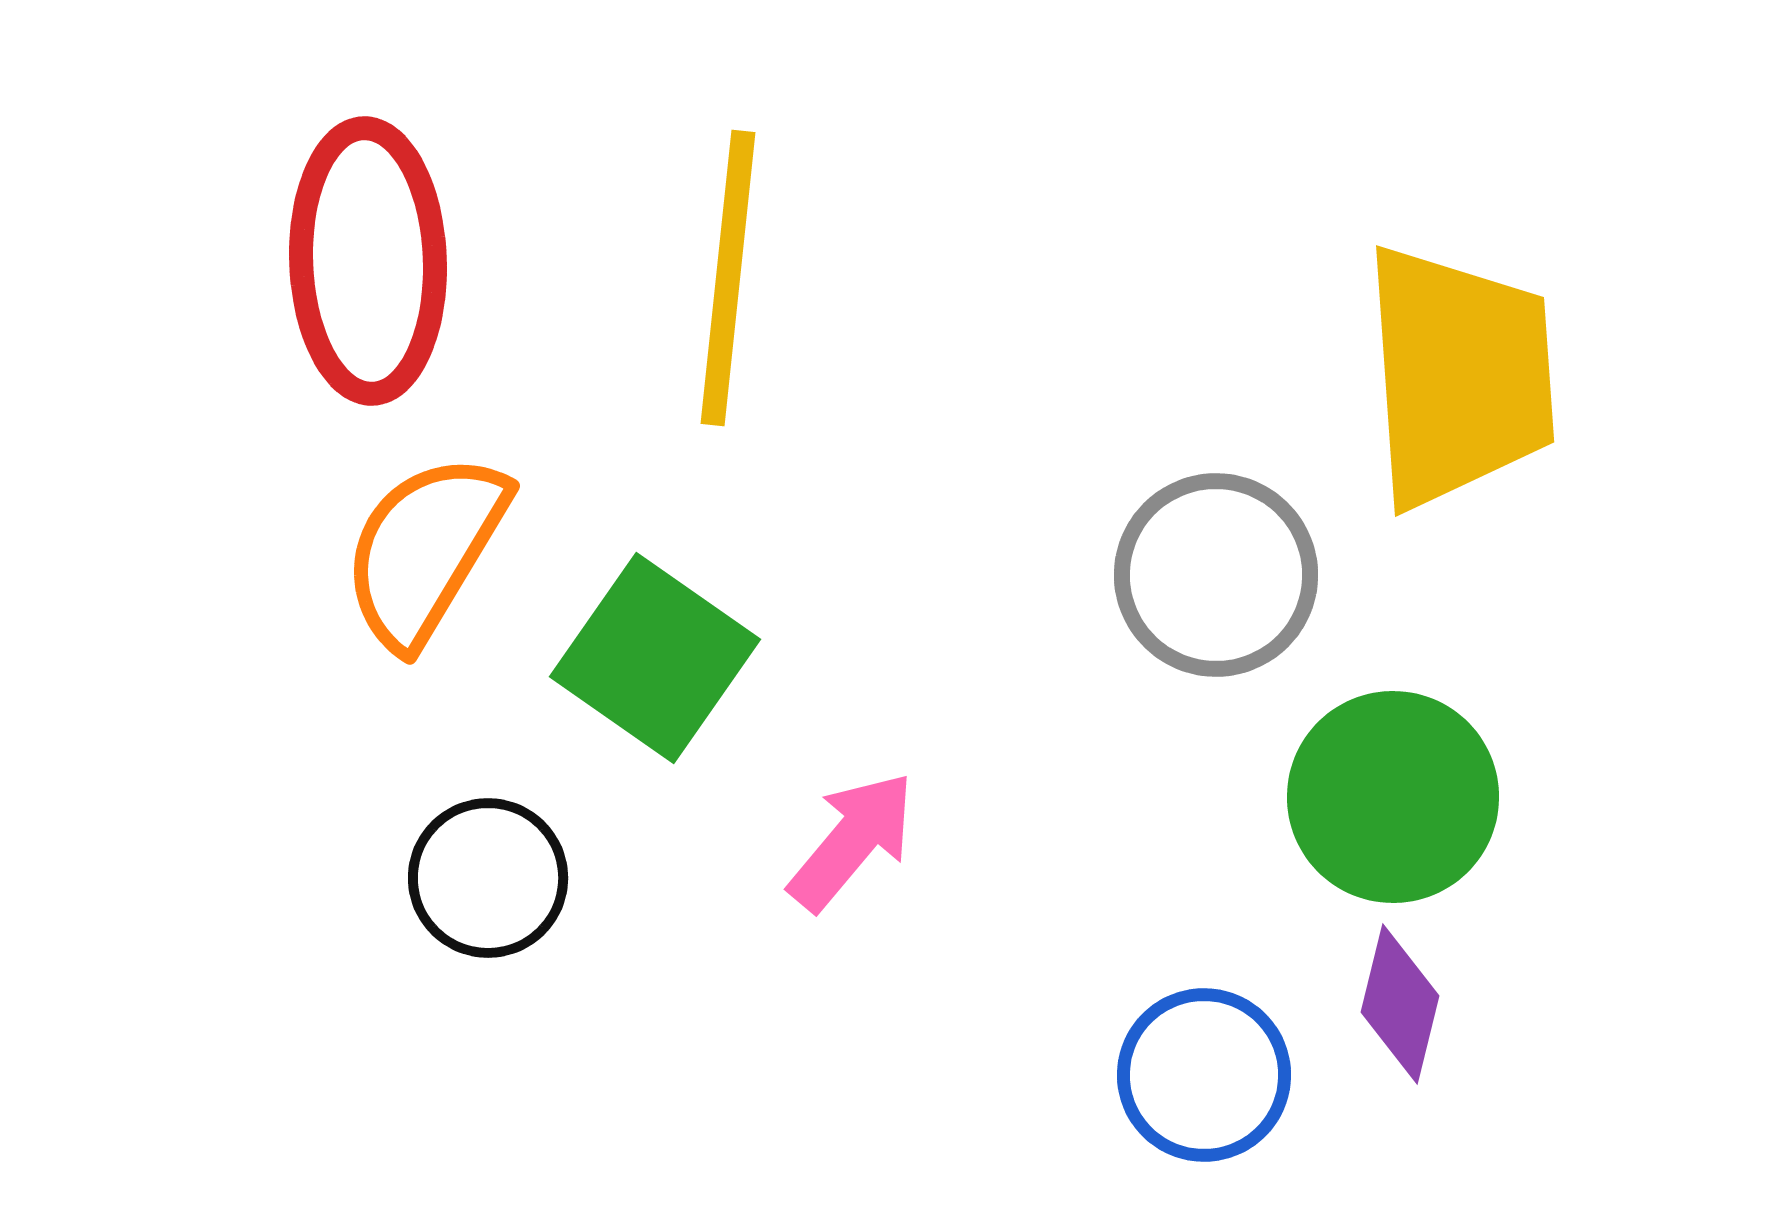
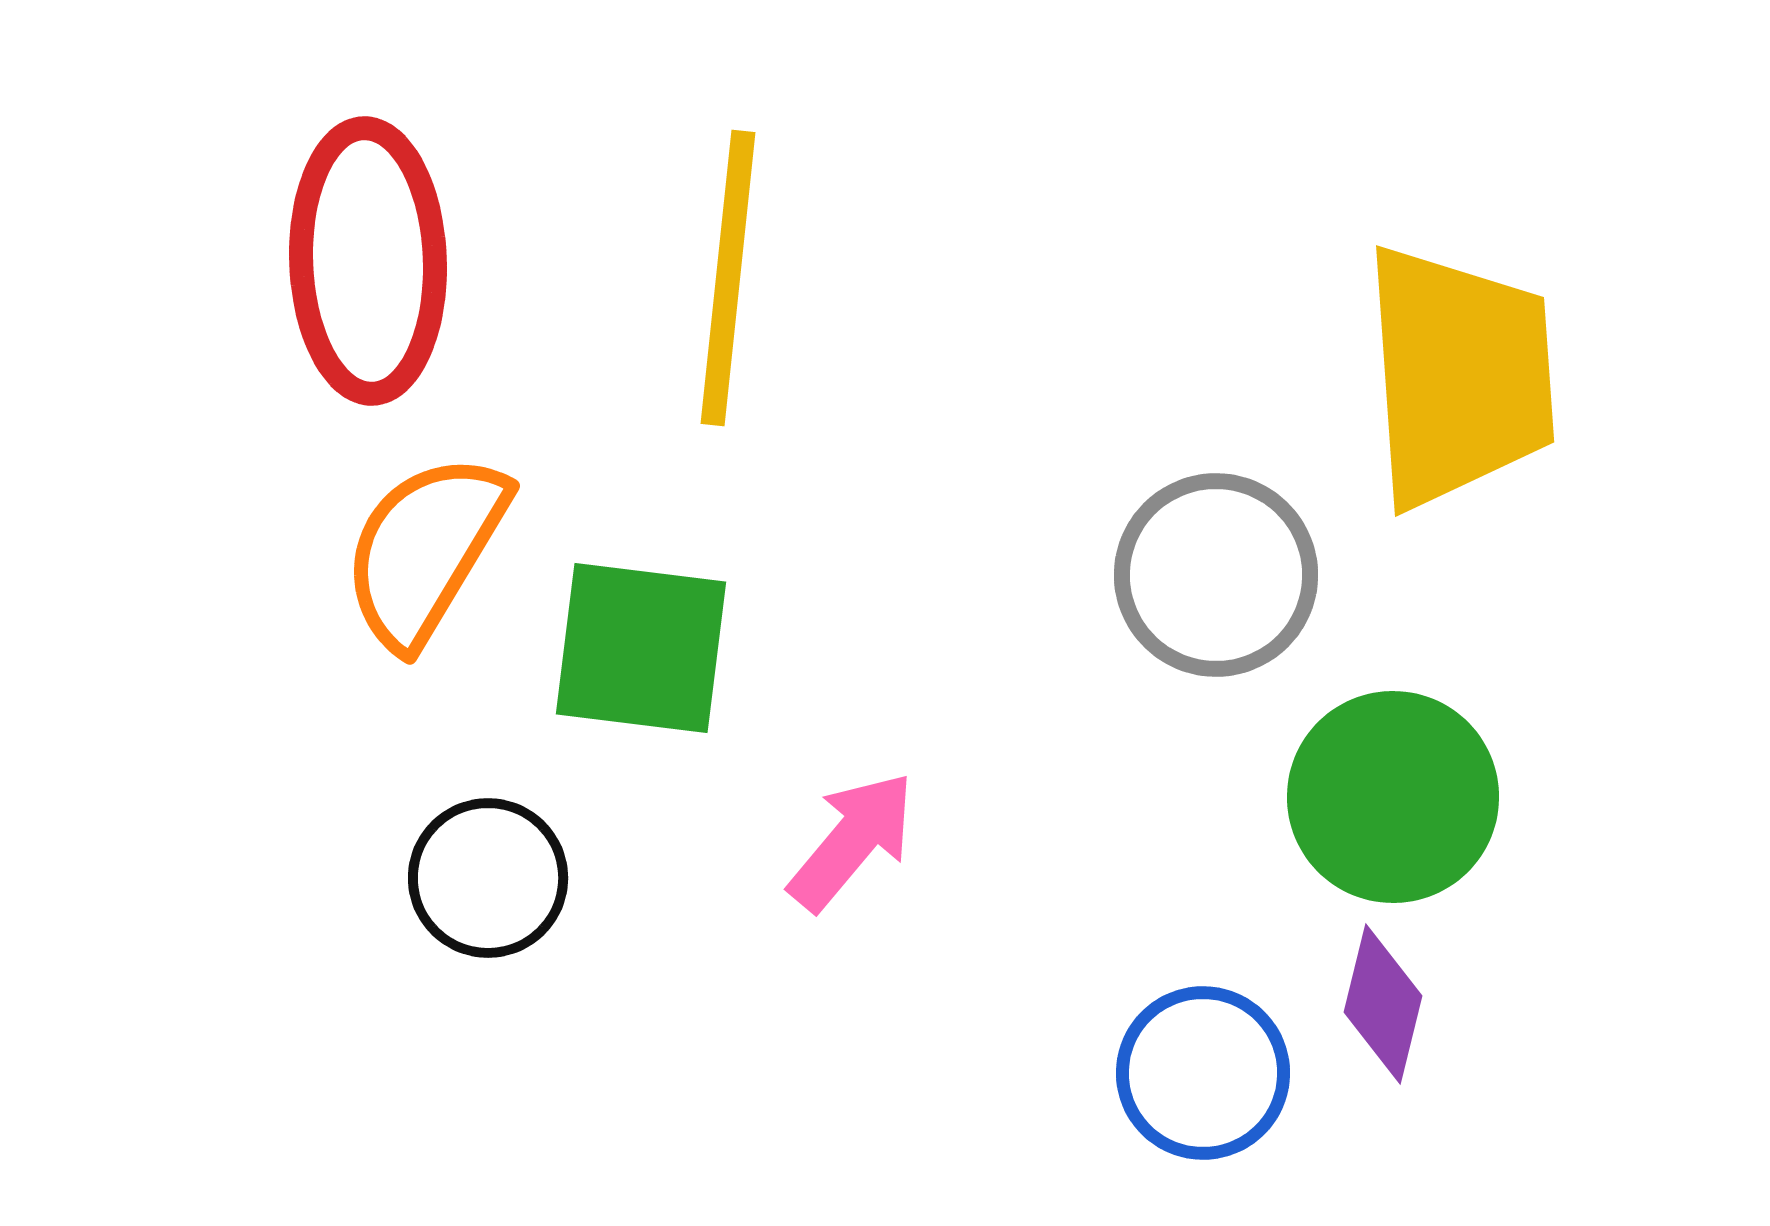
green square: moved 14 px left, 10 px up; rotated 28 degrees counterclockwise
purple diamond: moved 17 px left
blue circle: moved 1 px left, 2 px up
